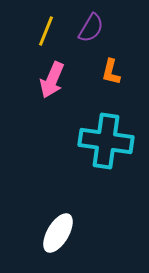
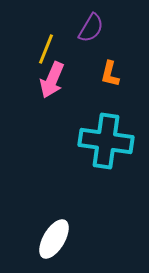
yellow line: moved 18 px down
orange L-shape: moved 1 px left, 2 px down
white ellipse: moved 4 px left, 6 px down
